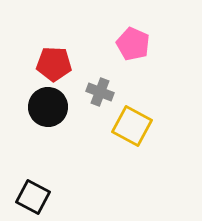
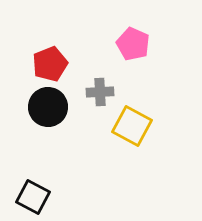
red pentagon: moved 4 px left; rotated 24 degrees counterclockwise
gray cross: rotated 24 degrees counterclockwise
